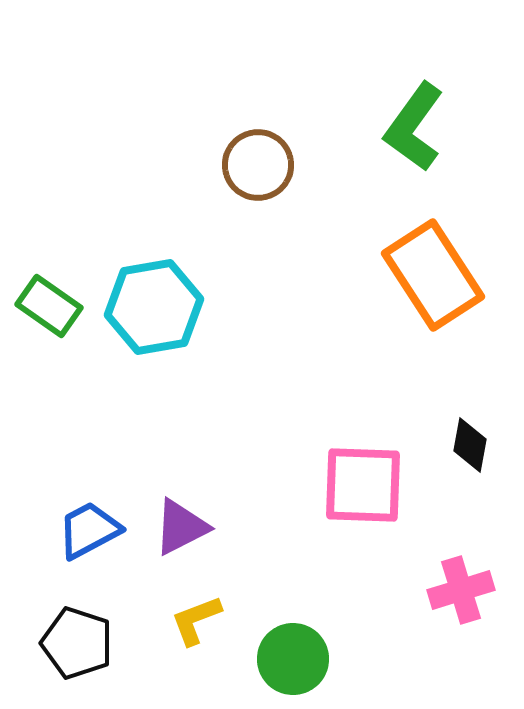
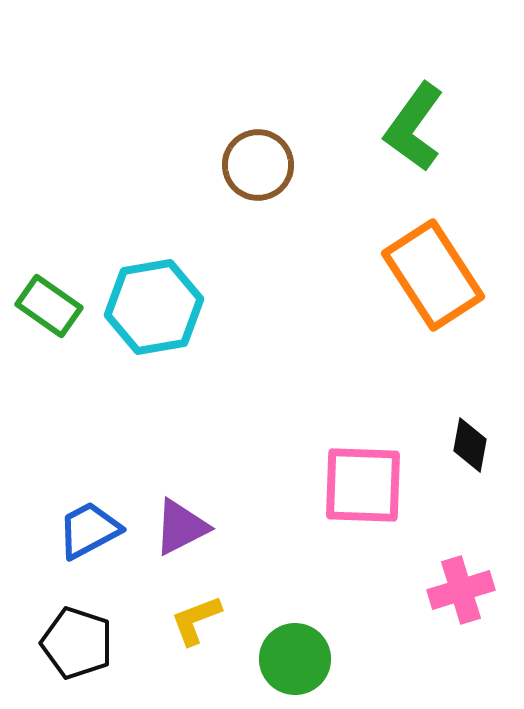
green circle: moved 2 px right
